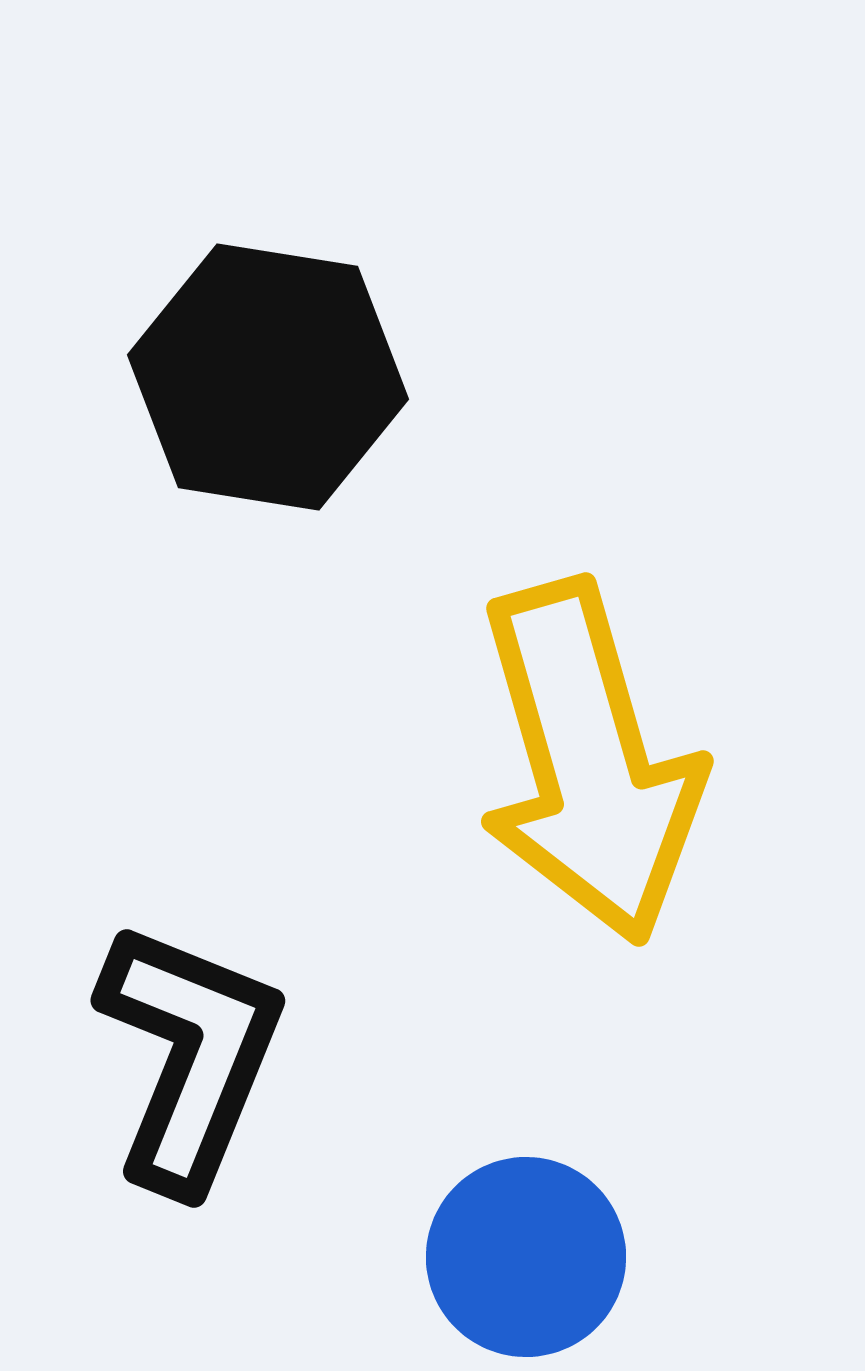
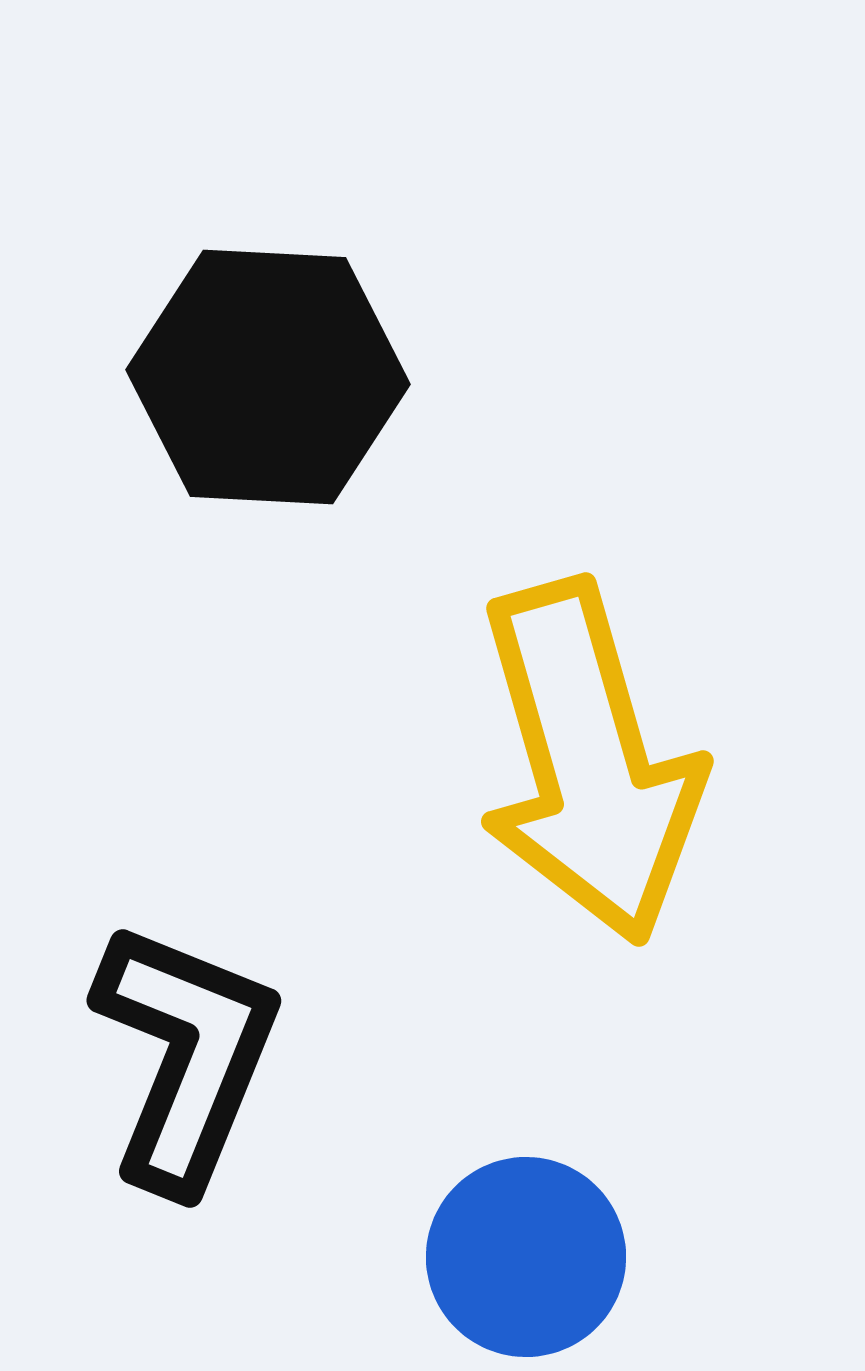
black hexagon: rotated 6 degrees counterclockwise
black L-shape: moved 4 px left
